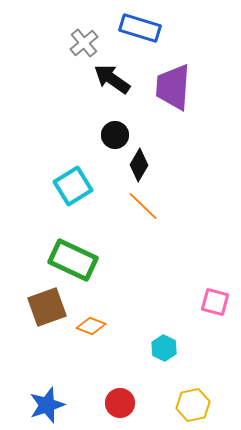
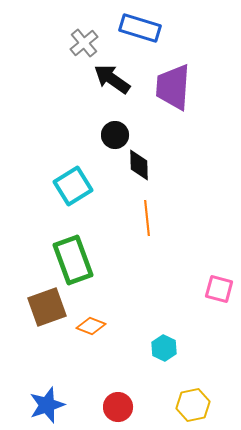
black diamond: rotated 32 degrees counterclockwise
orange line: moved 4 px right, 12 px down; rotated 40 degrees clockwise
green rectangle: rotated 45 degrees clockwise
pink square: moved 4 px right, 13 px up
red circle: moved 2 px left, 4 px down
